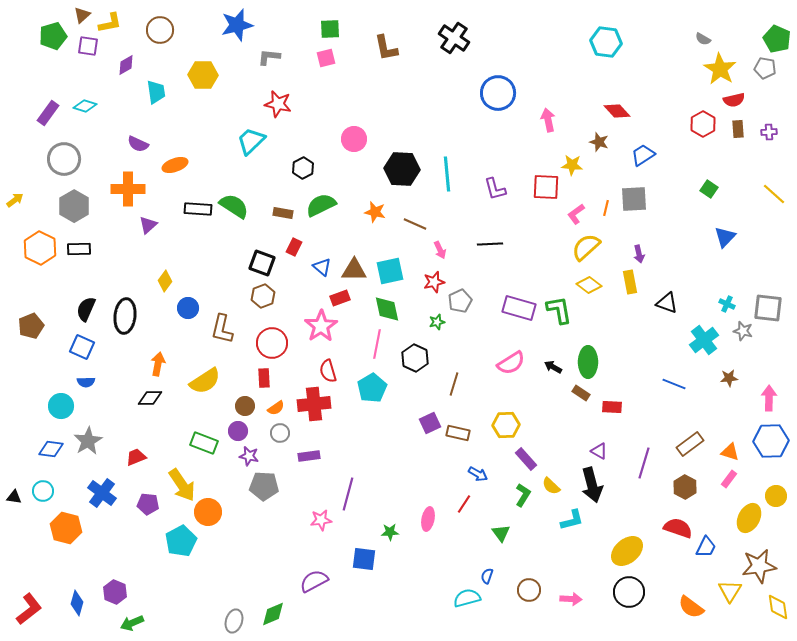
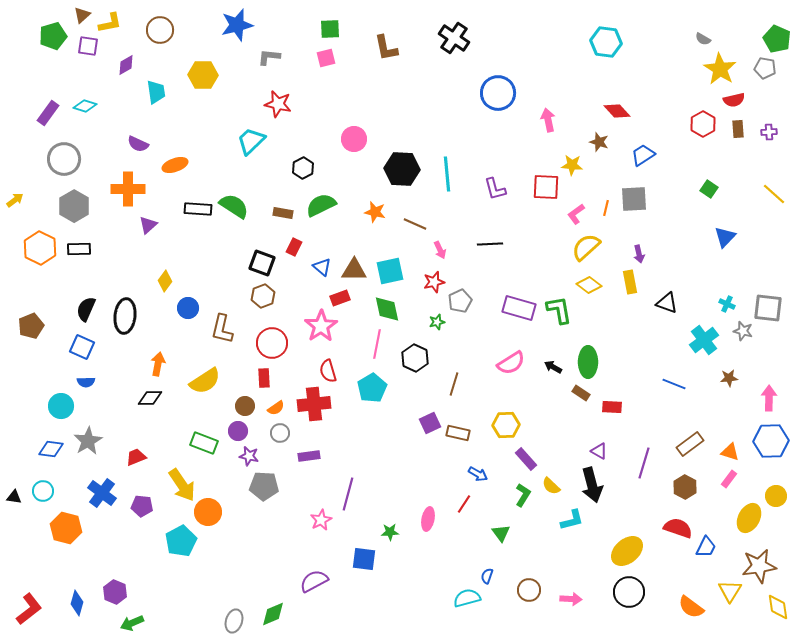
purple pentagon at (148, 504): moved 6 px left, 2 px down
pink star at (321, 520): rotated 20 degrees counterclockwise
